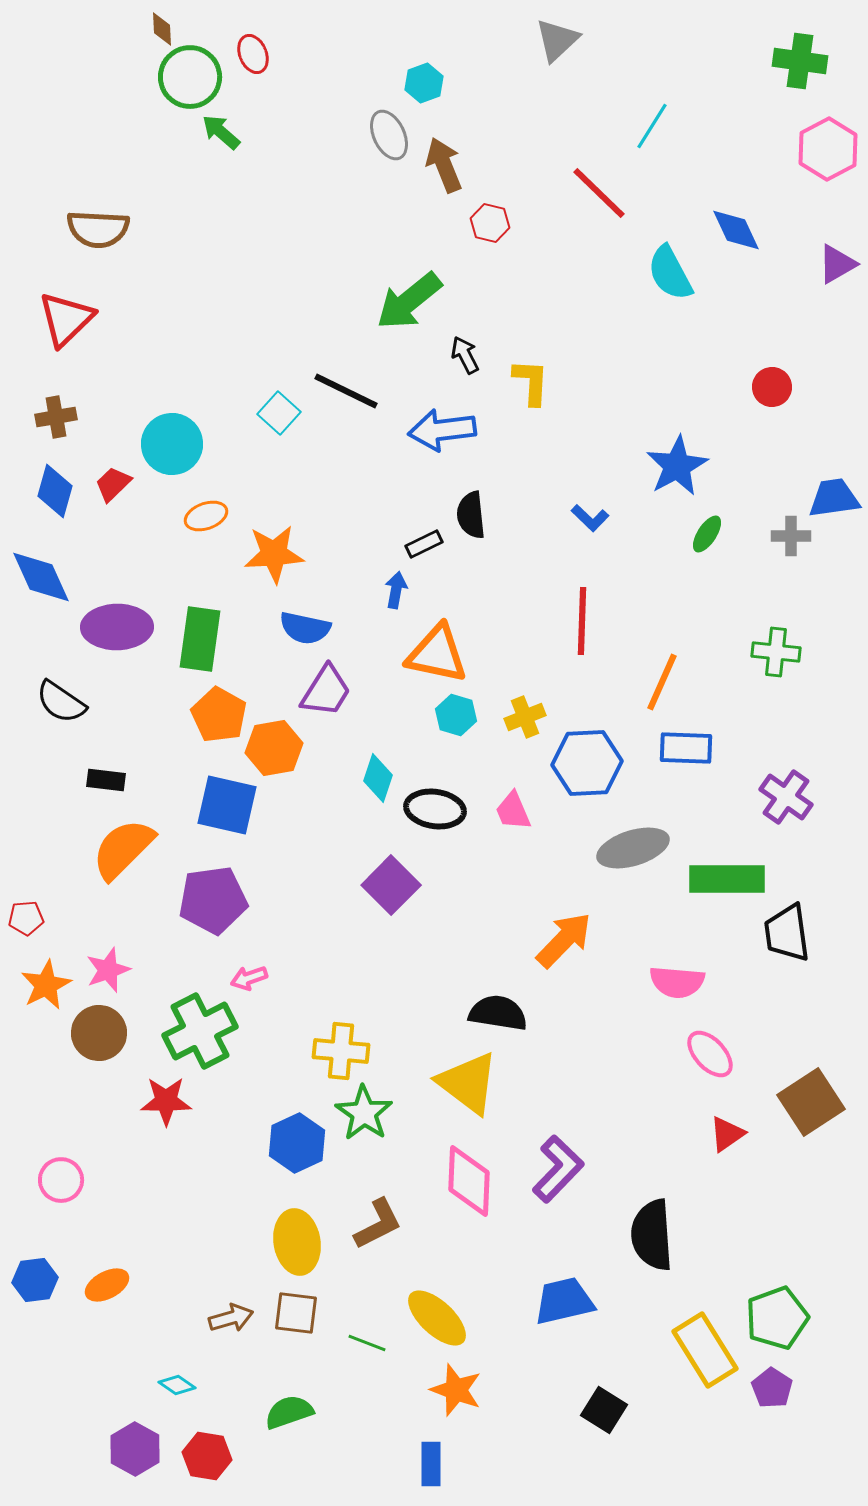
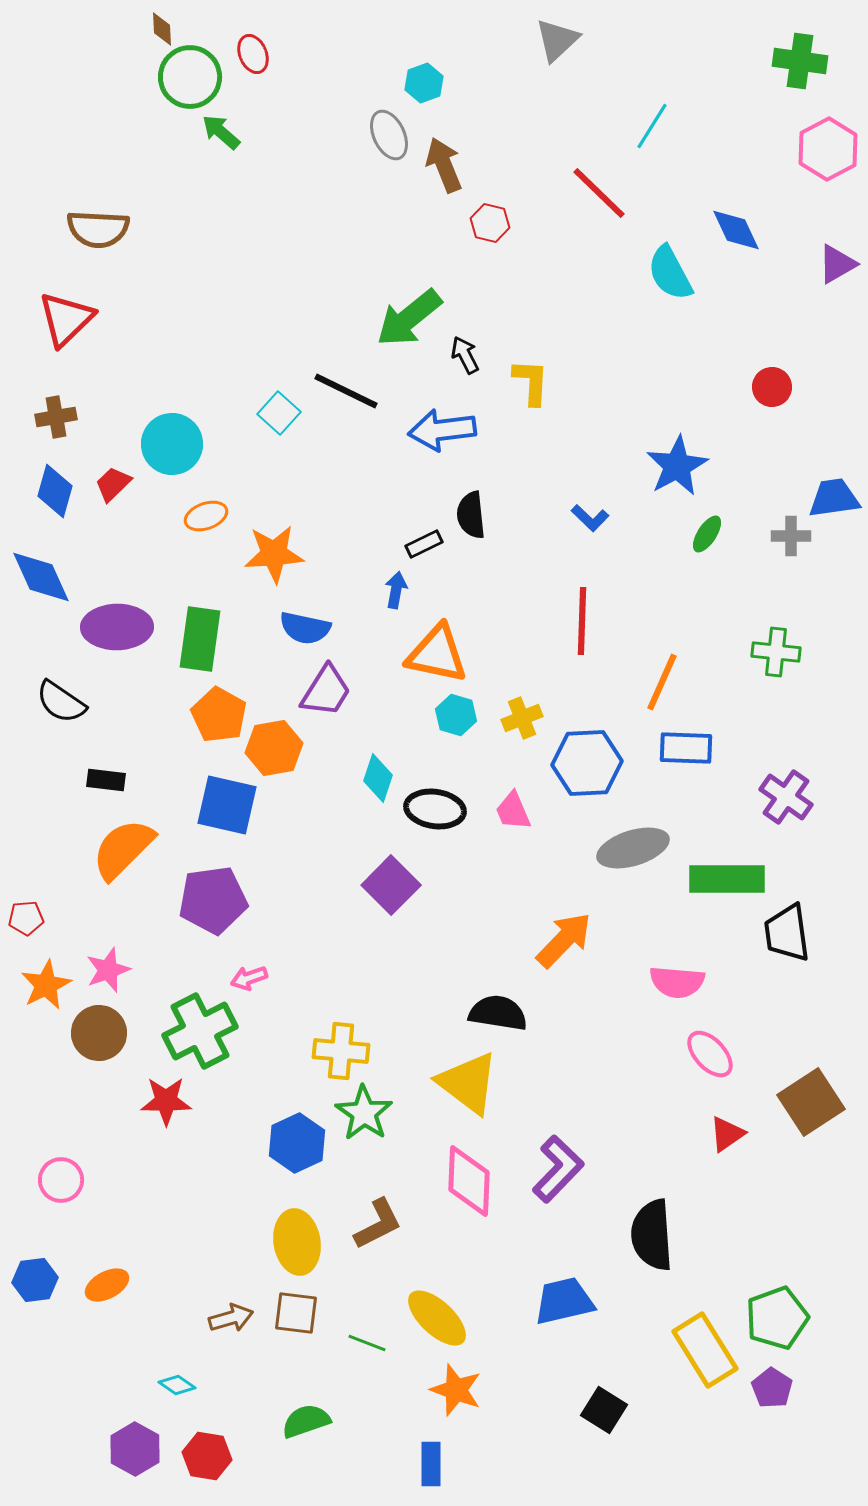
green arrow at (409, 301): moved 17 px down
yellow cross at (525, 717): moved 3 px left, 1 px down
green semicircle at (289, 1412): moved 17 px right, 9 px down
